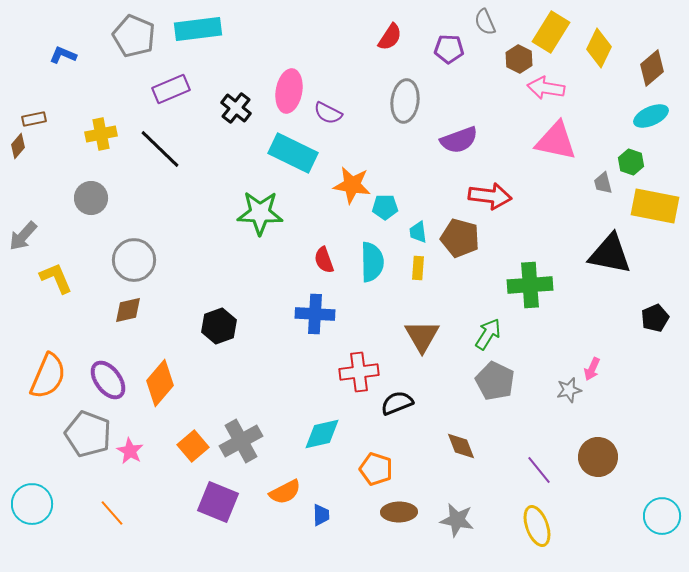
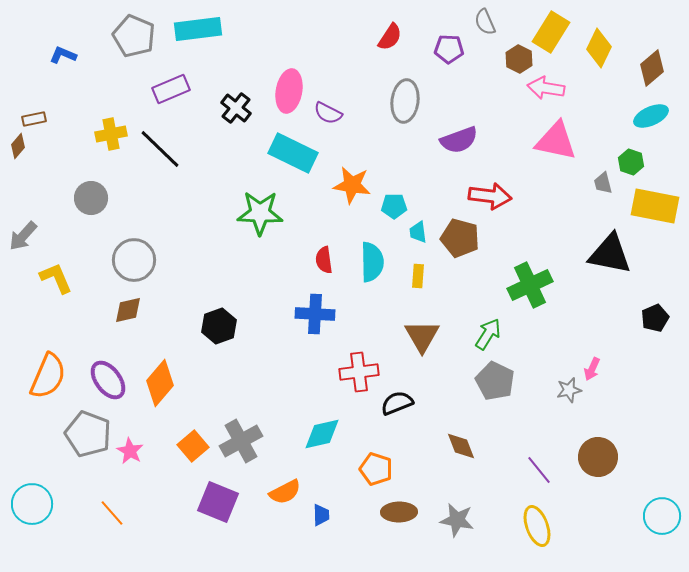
yellow cross at (101, 134): moved 10 px right
cyan pentagon at (385, 207): moved 9 px right, 1 px up
red semicircle at (324, 260): rotated 12 degrees clockwise
yellow rectangle at (418, 268): moved 8 px down
green cross at (530, 285): rotated 21 degrees counterclockwise
